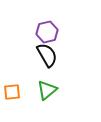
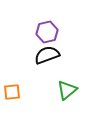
black semicircle: rotated 80 degrees counterclockwise
green triangle: moved 20 px right
